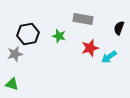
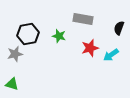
cyan arrow: moved 2 px right, 2 px up
